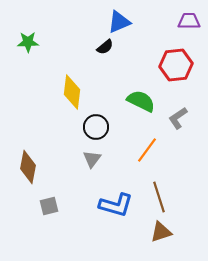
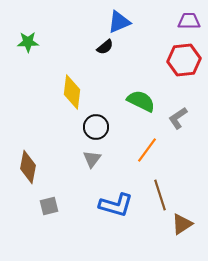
red hexagon: moved 8 px right, 5 px up
brown line: moved 1 px right, 2 px up
brown triangle: moved 21 px right, 8 px up; rotated 15 degrees counterclockwise
